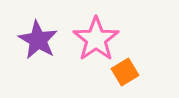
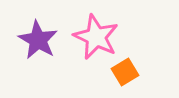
pink star: moved 2 px up; rotated 12 degrees counterclockwise
